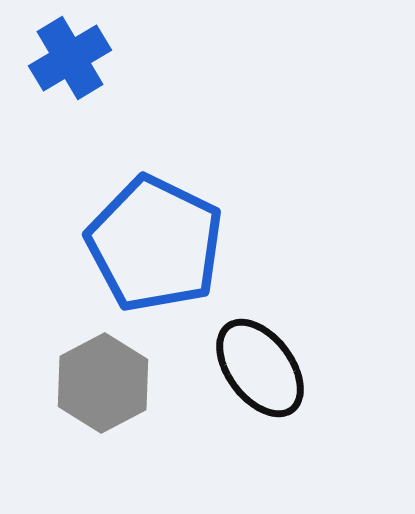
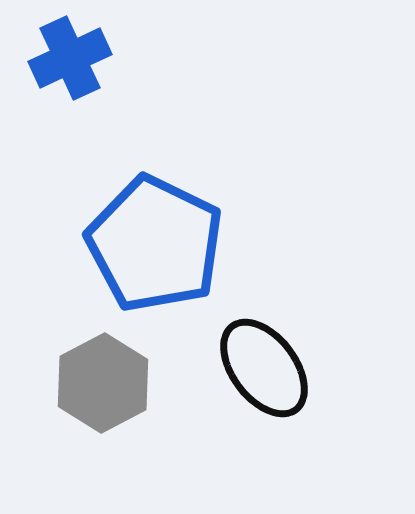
blue cross: rotated 6 degrees clockwise
black ellipse: moved 4 px right
